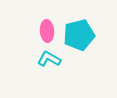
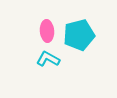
cyan L-shape: moved 1 px left
